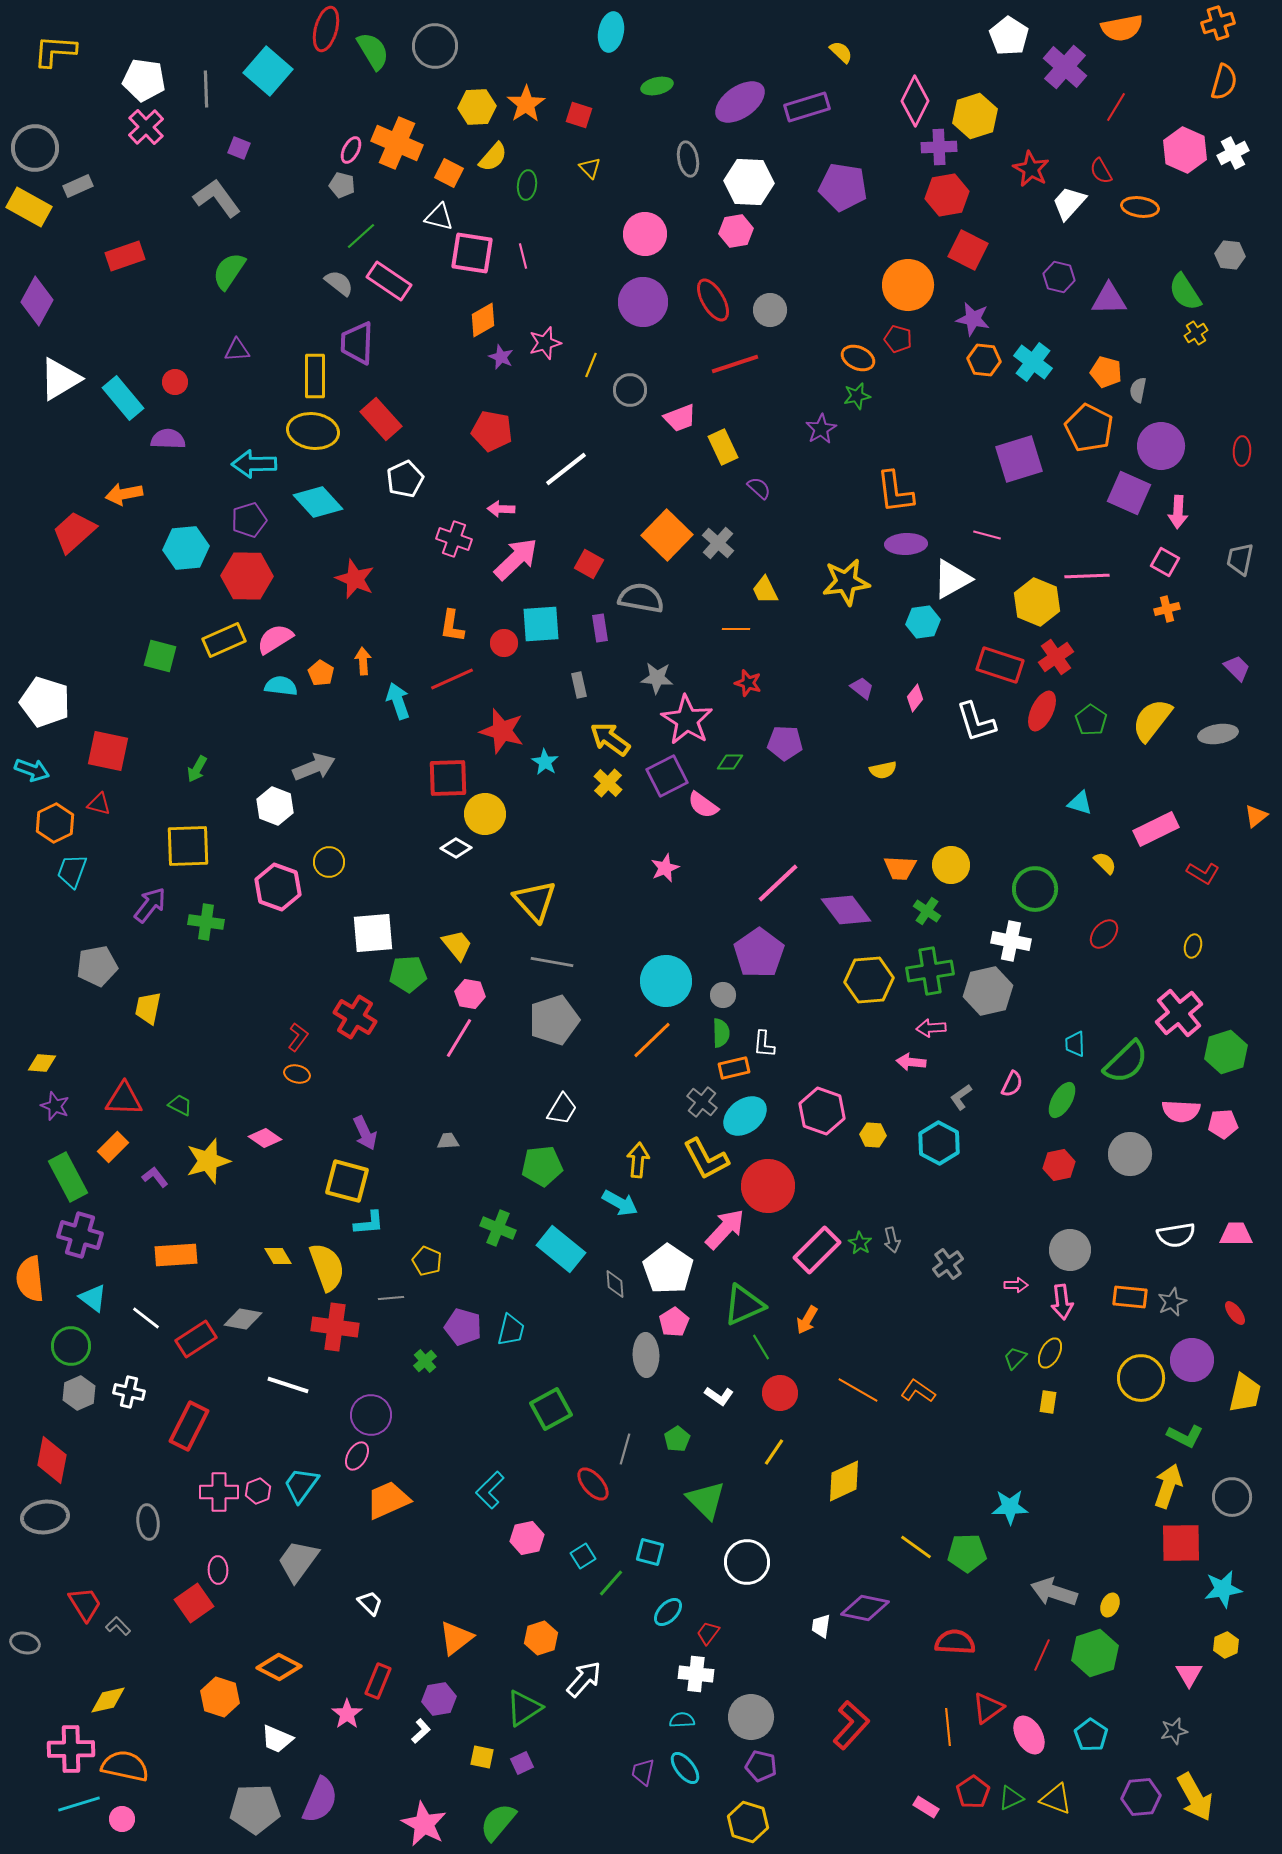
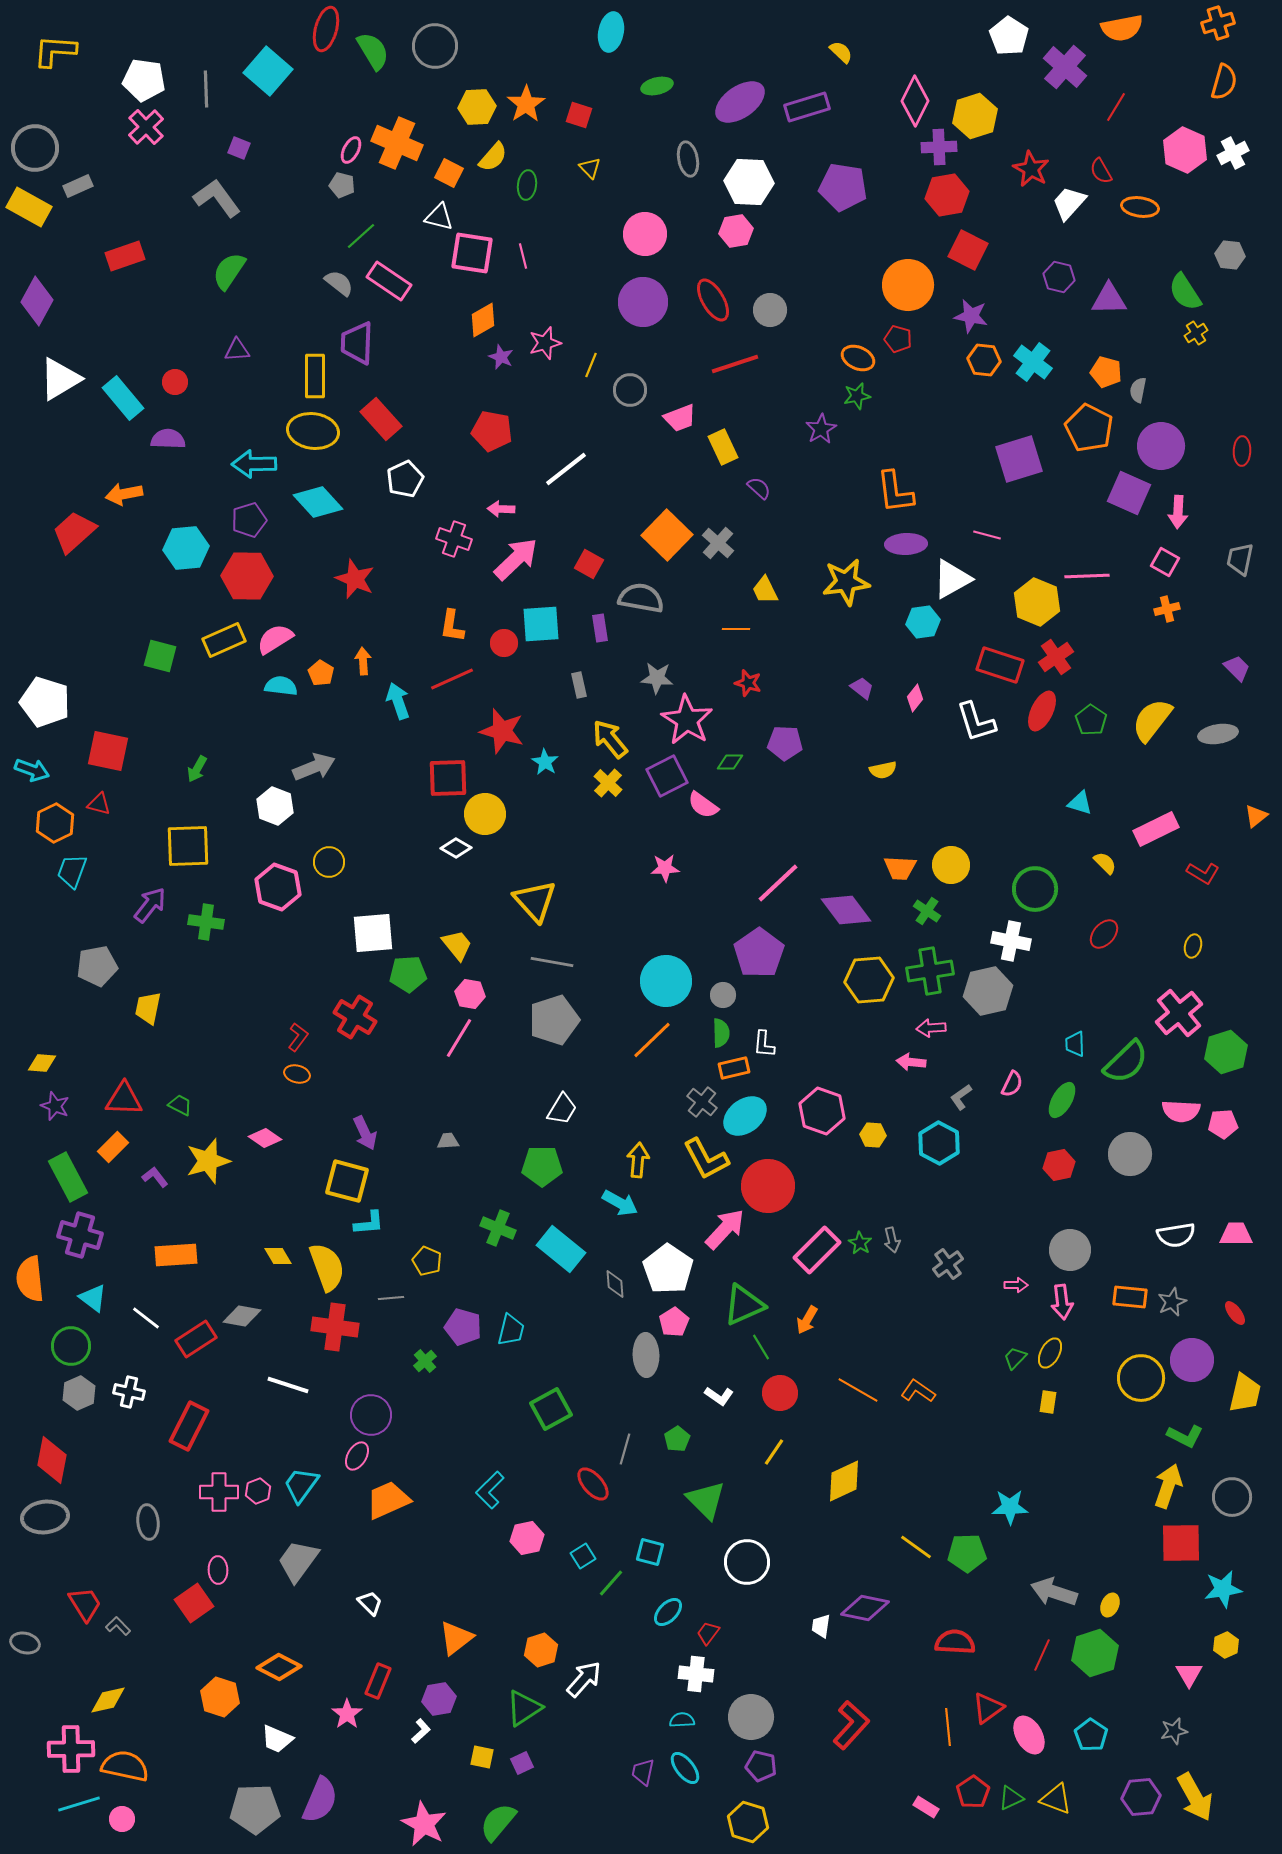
purple star at (973, 319): moved 2 px left, 3 px up
yellow arrow at (610, 739): rotated 15 degrees clockwise
pink star at (665, 868): rotated 20 degrees clockwise
green pentagon at (542, 1166): rotated 6 degrees clockwise
gray diamond at (243, 1319): moved 1 px left, 3 px up
orange hexagon at (541, 1638): moved 12 px down
